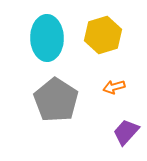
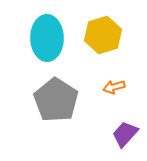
purple trapezoid: moved 1 px left, 2 px down
